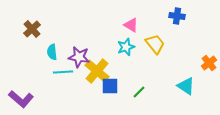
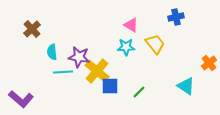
blue cross: moved 1 px left, 1 px down; rotated 21 degrees counterclockwise
cyan star: rotated 18 degrees clockwise
